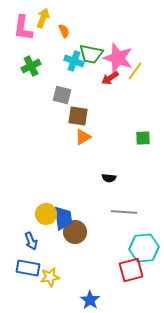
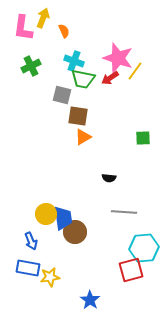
green trapezoid: moved 8 px left, 25 px down
